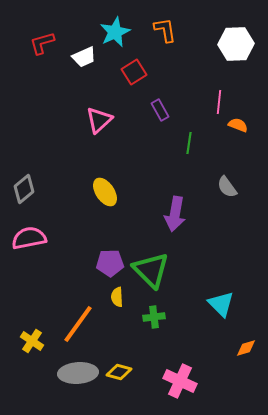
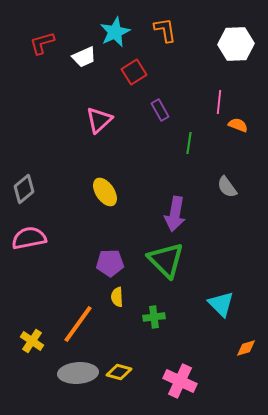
green triangle: moved 15 px right, 10 px up
